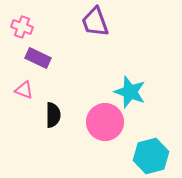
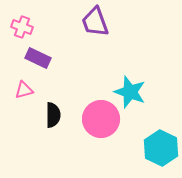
pink triangle: rotated 36 degrees counterclockwise
pink circle: moved 4 px left, 3 px up
cyan hexagon: moved 10 px right, 8 px up; rotated 20 degrees counterclockwise
